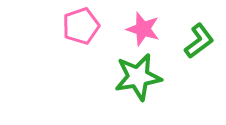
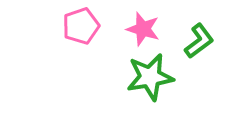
green star: moved 12 px right
